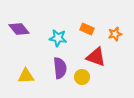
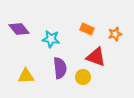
cyan star: moved 7 px left, 1 px down
yellow circle: moved 1 px right
